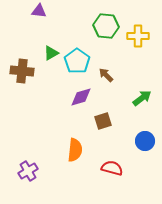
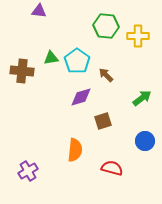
green triangle: moved 5 px down; rotated 21 degrees clockwise
